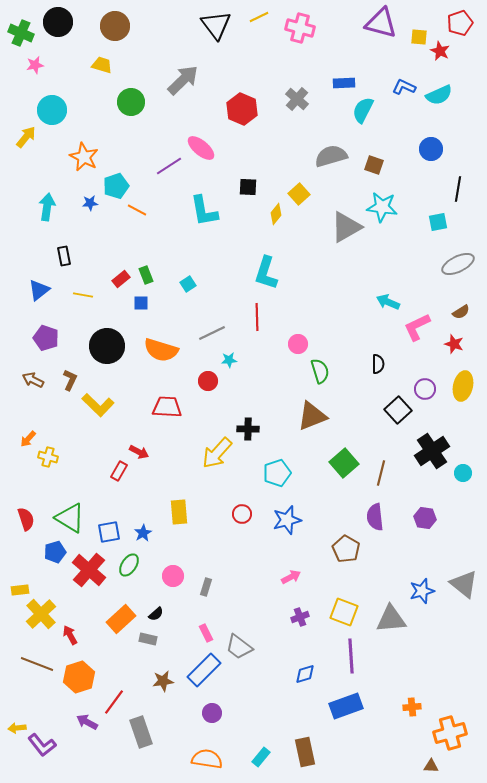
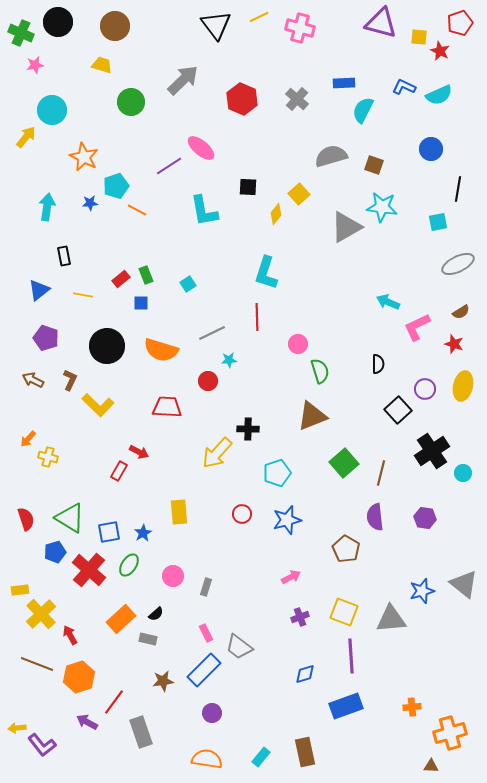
red hexagon at (242, 109): moved 10 px up
